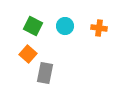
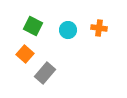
cyan circle: moved 3 px right, 4 px down
orange square: moved 3 px left
gray rectangle: rotated 30 degrees clockwise
